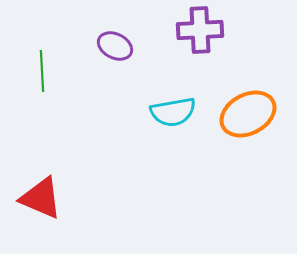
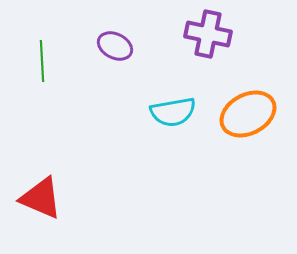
purple cross: moved 8 px right, 4 px down; rotated 15 degrees clockwise
green line: moved 10 px up
